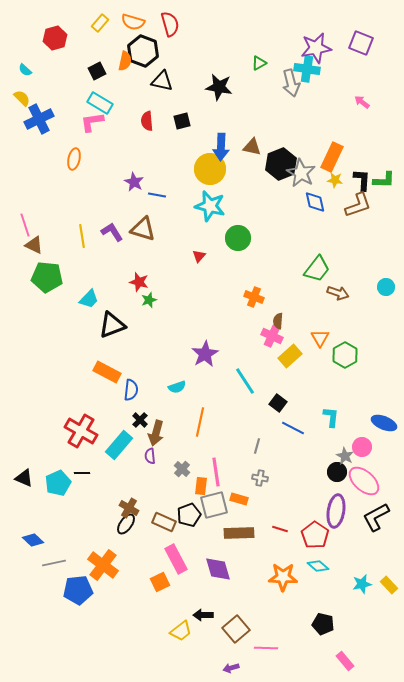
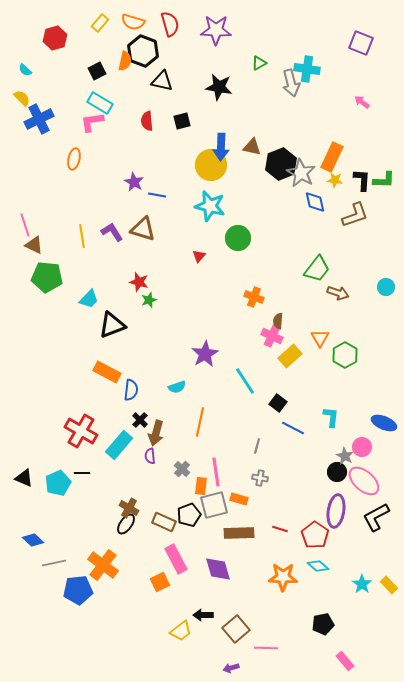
purple star at (316, 48): moved 100 px left, 18 px up; rotated 12 degrees clockwise
yellow circle at (210, 169): moved 1 px right, 4 px up
brown L-shape at (358, 205): moved 3 px left, 10 px down
cyan star at (362, 584): rotated 24 degrees counterclockwise
black pentagon at (323, 624): rotated 25 degrees counterclockwise
